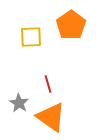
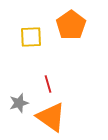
gray star: rotated 24 degrees clockwise
